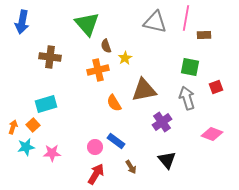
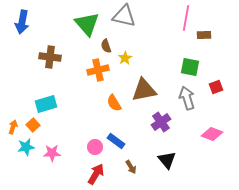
gray triangle: moved 31 px left, 6 px up
purple cross: moved 1 px left
